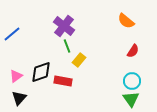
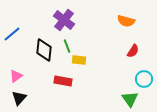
orange semicircle: rotated 24 degrees counterclockwise
purple cross: moved 6 px up
yellow rectangle: rotated 56 degrees clockwise
black diamond: moved 3 px right, 22 px up; rotated 65 degrees counterclockwise
cyan circle: moved 12 px right, 2 px up
green triangle: moved 1 px left
